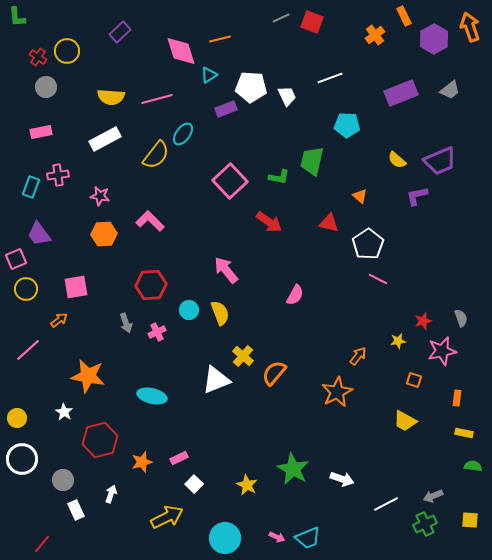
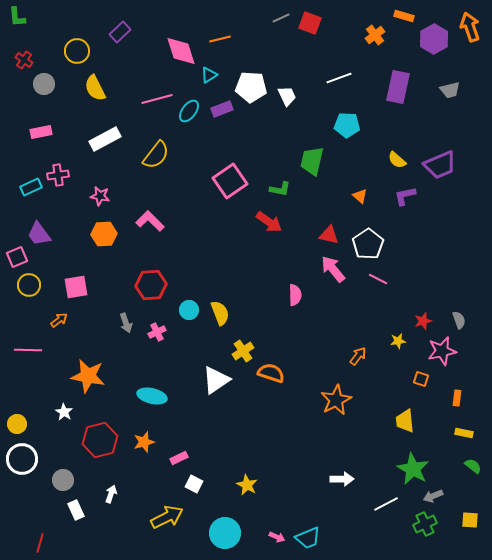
orange rectangle at (404, 16): rotated 48 degrees counterclockwise
red square at (312, 22): moved 2 px left, 1 px down
yellow circle at (67, 51): moved 10 px right
red cross at (38, 57): moved 14 px left, 3 px down
white line at (330, 78): moved 9 px right
gray circle at (46, 87): moved 2 px left, 3 px up
gray trapezoid at (450, 90): rotated 25 degrees clockwise
purple rectangle at (401, 93): moved 3 px left, 6 px up; rotated 56 degrees counterclockwise
yellow semicircle at (111, 97): moved 16 px left, 9 px up; rotated 60 degrees clockwise
purple rectangle at (226, 109): moved 4 px left
cyan ellipse at (183, 134): moved 6 px right, 23 px up
purple trapezoid at (440, 161): moved 4 px down
green L-shape at (279, 177): moved 1 px right, 12 px down
pink square at (230, 181): rotated 8 degrees clockwise
cyan rectangle at (31, 187): rotated 45 degrees clockwise
purple L-shape at (417, 196): moved 12 px left
red triangle at (329, 223): moved 12 px down
pink square at (16, 259): moved 1 px right, 2 px up
pink arrow at (226, 270): moved 107 px right, 1 px up
yellow circle at (26, 289): moved 3 px right, 4 px up
pink semicircle at (295, 295): rotated 30 degrees counterclockwise
gray semicircle at (461, 318): moved 2 px left, 2 px down
pink line at (28, 350): rotated 44 degrees clockwise
yellow cross at (243, 356): moved 5 px up; rotated 15 degrees clockwise
orange semicircle at (274, 373): moved 3 px left; rotated 68 degrees clockwise
white triangle at (216, 380): rotated 12 degrees counterclockwise
orange square at (414, 380): moved 7 px right, 1 px up
orange star at (337, 392): moved 1 px left, 8 px down
yellow circle at (17, 418): moved 6 px down
yellow trapezoid at (405, 421): rotated 55 degrees clockwise
orange star at (142, 462): moved 2 px right, 20 px up
green semicircle at (473, 466): rotated 30 degrees clockwise
green star at (293, 469): moved 120 px right
white arrow at (342, 479): rotated 20 degrees counterclockwise
white square at (194, 484): rotated 18 degrees counterclockwise
cyan circle at (225, 538): moved 5 px up
red line at (42, 544): moved 2 px left, 1 px up; rotated 24 degrees counterclockwise
